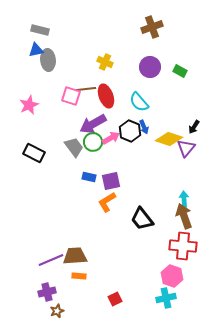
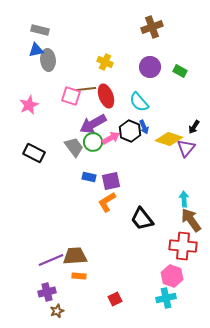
brown arrow: moved 7 px right, 4 px down; rotated 15 degrees counterclockwise
